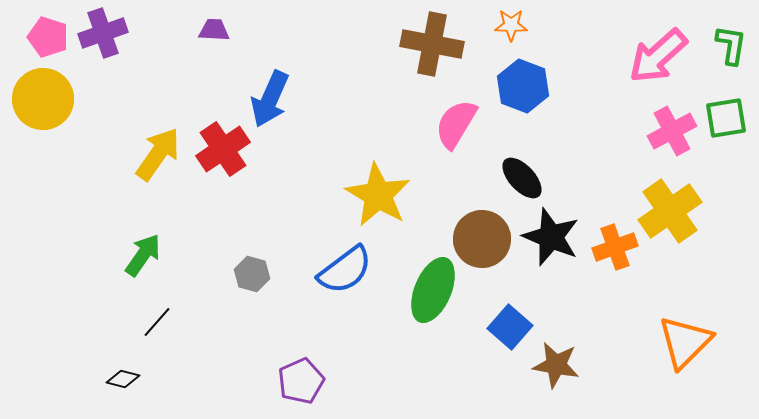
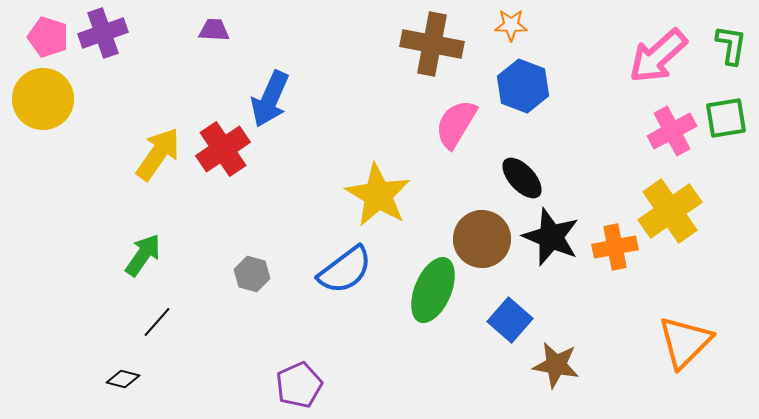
orange cross: rotated 9 degrees clockwise
blue square: moved 7 px up
purple pentagon: moved 2 px left, 4 px down
